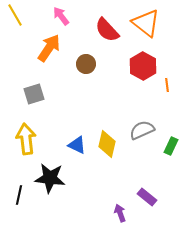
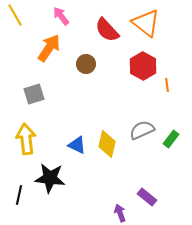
green rectangle: moved 7 px up; rotated 12 degrees clockwise
